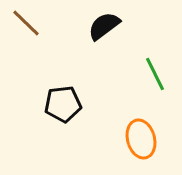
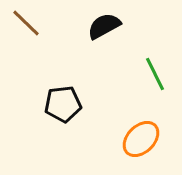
black semicircle: rotated 8 degrees clockwise
orange ellipse: rotated 60 degrees clockwise
